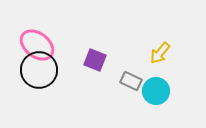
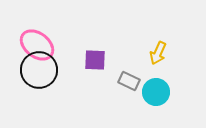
yellow arrow: moved 2 px left; rotated 15 degrees counterclockwise
purple square: rotated 20 degrees counterclockwise
gray rectangle: moved 2 px left
cyan circle: moved 1 px down
